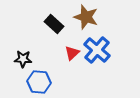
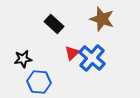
brown star: moved 16 px right, 2 px down
blue cross: moved 5 px left, 8 px down
black star: rotated 12 degrees counterclockwise
